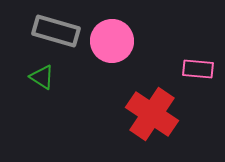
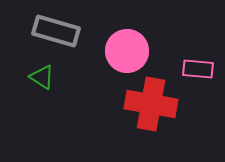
pink circle: moved 15 px right, 10 px down
red cross: moved 1 px left, 10 px up; rotated 24 degrees counterclockwise
